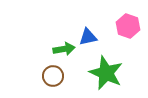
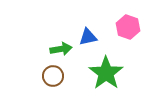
pink hexagon: moved 1 px down
green arrow: moved 3 px left
green star: rotated 12 degrees clockwise
